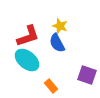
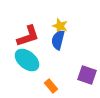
blue semicircle: moved 1 px right, 3 px up; rotated 42 degrees clockwise
